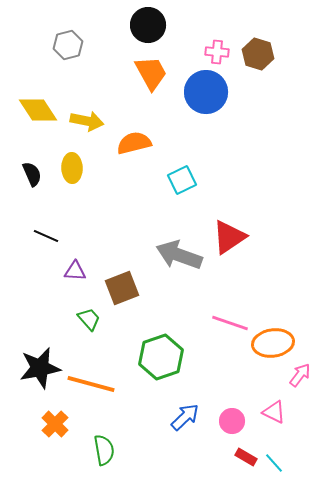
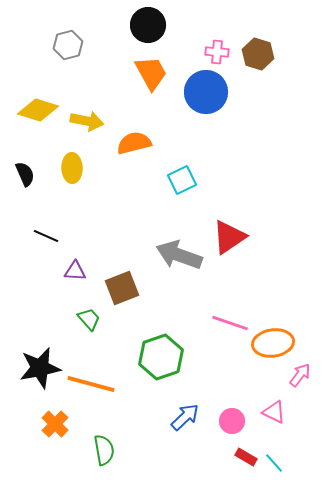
yellow diamond: rotated 39 degrees counterclockwise
black semicircle: moved 7 px left
